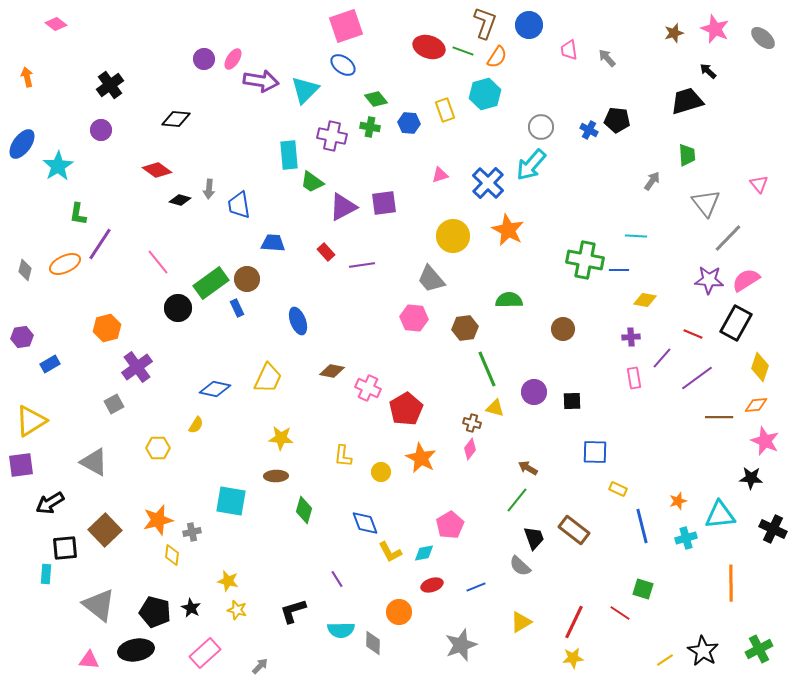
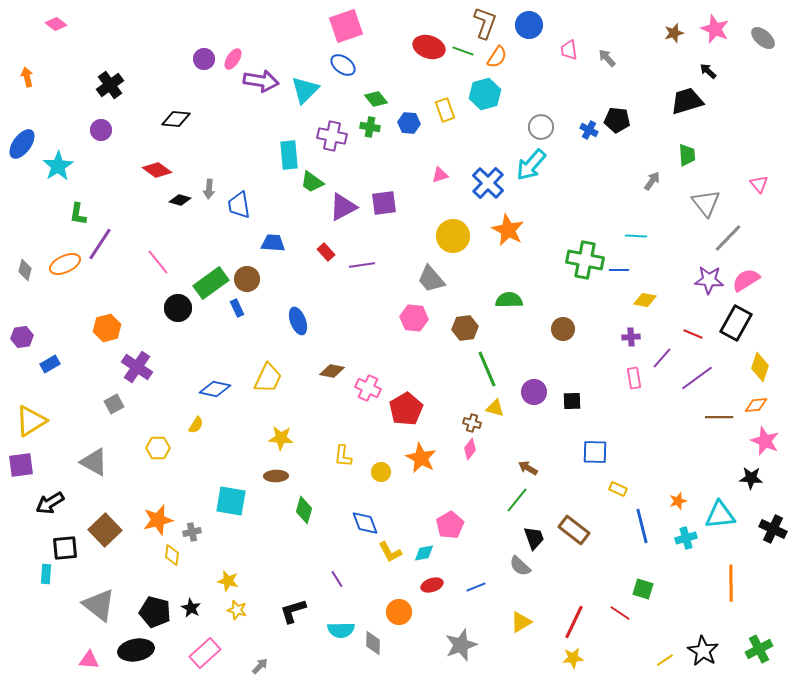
purple cross at (137, 367): rotated 20 degrees counterclockwise
